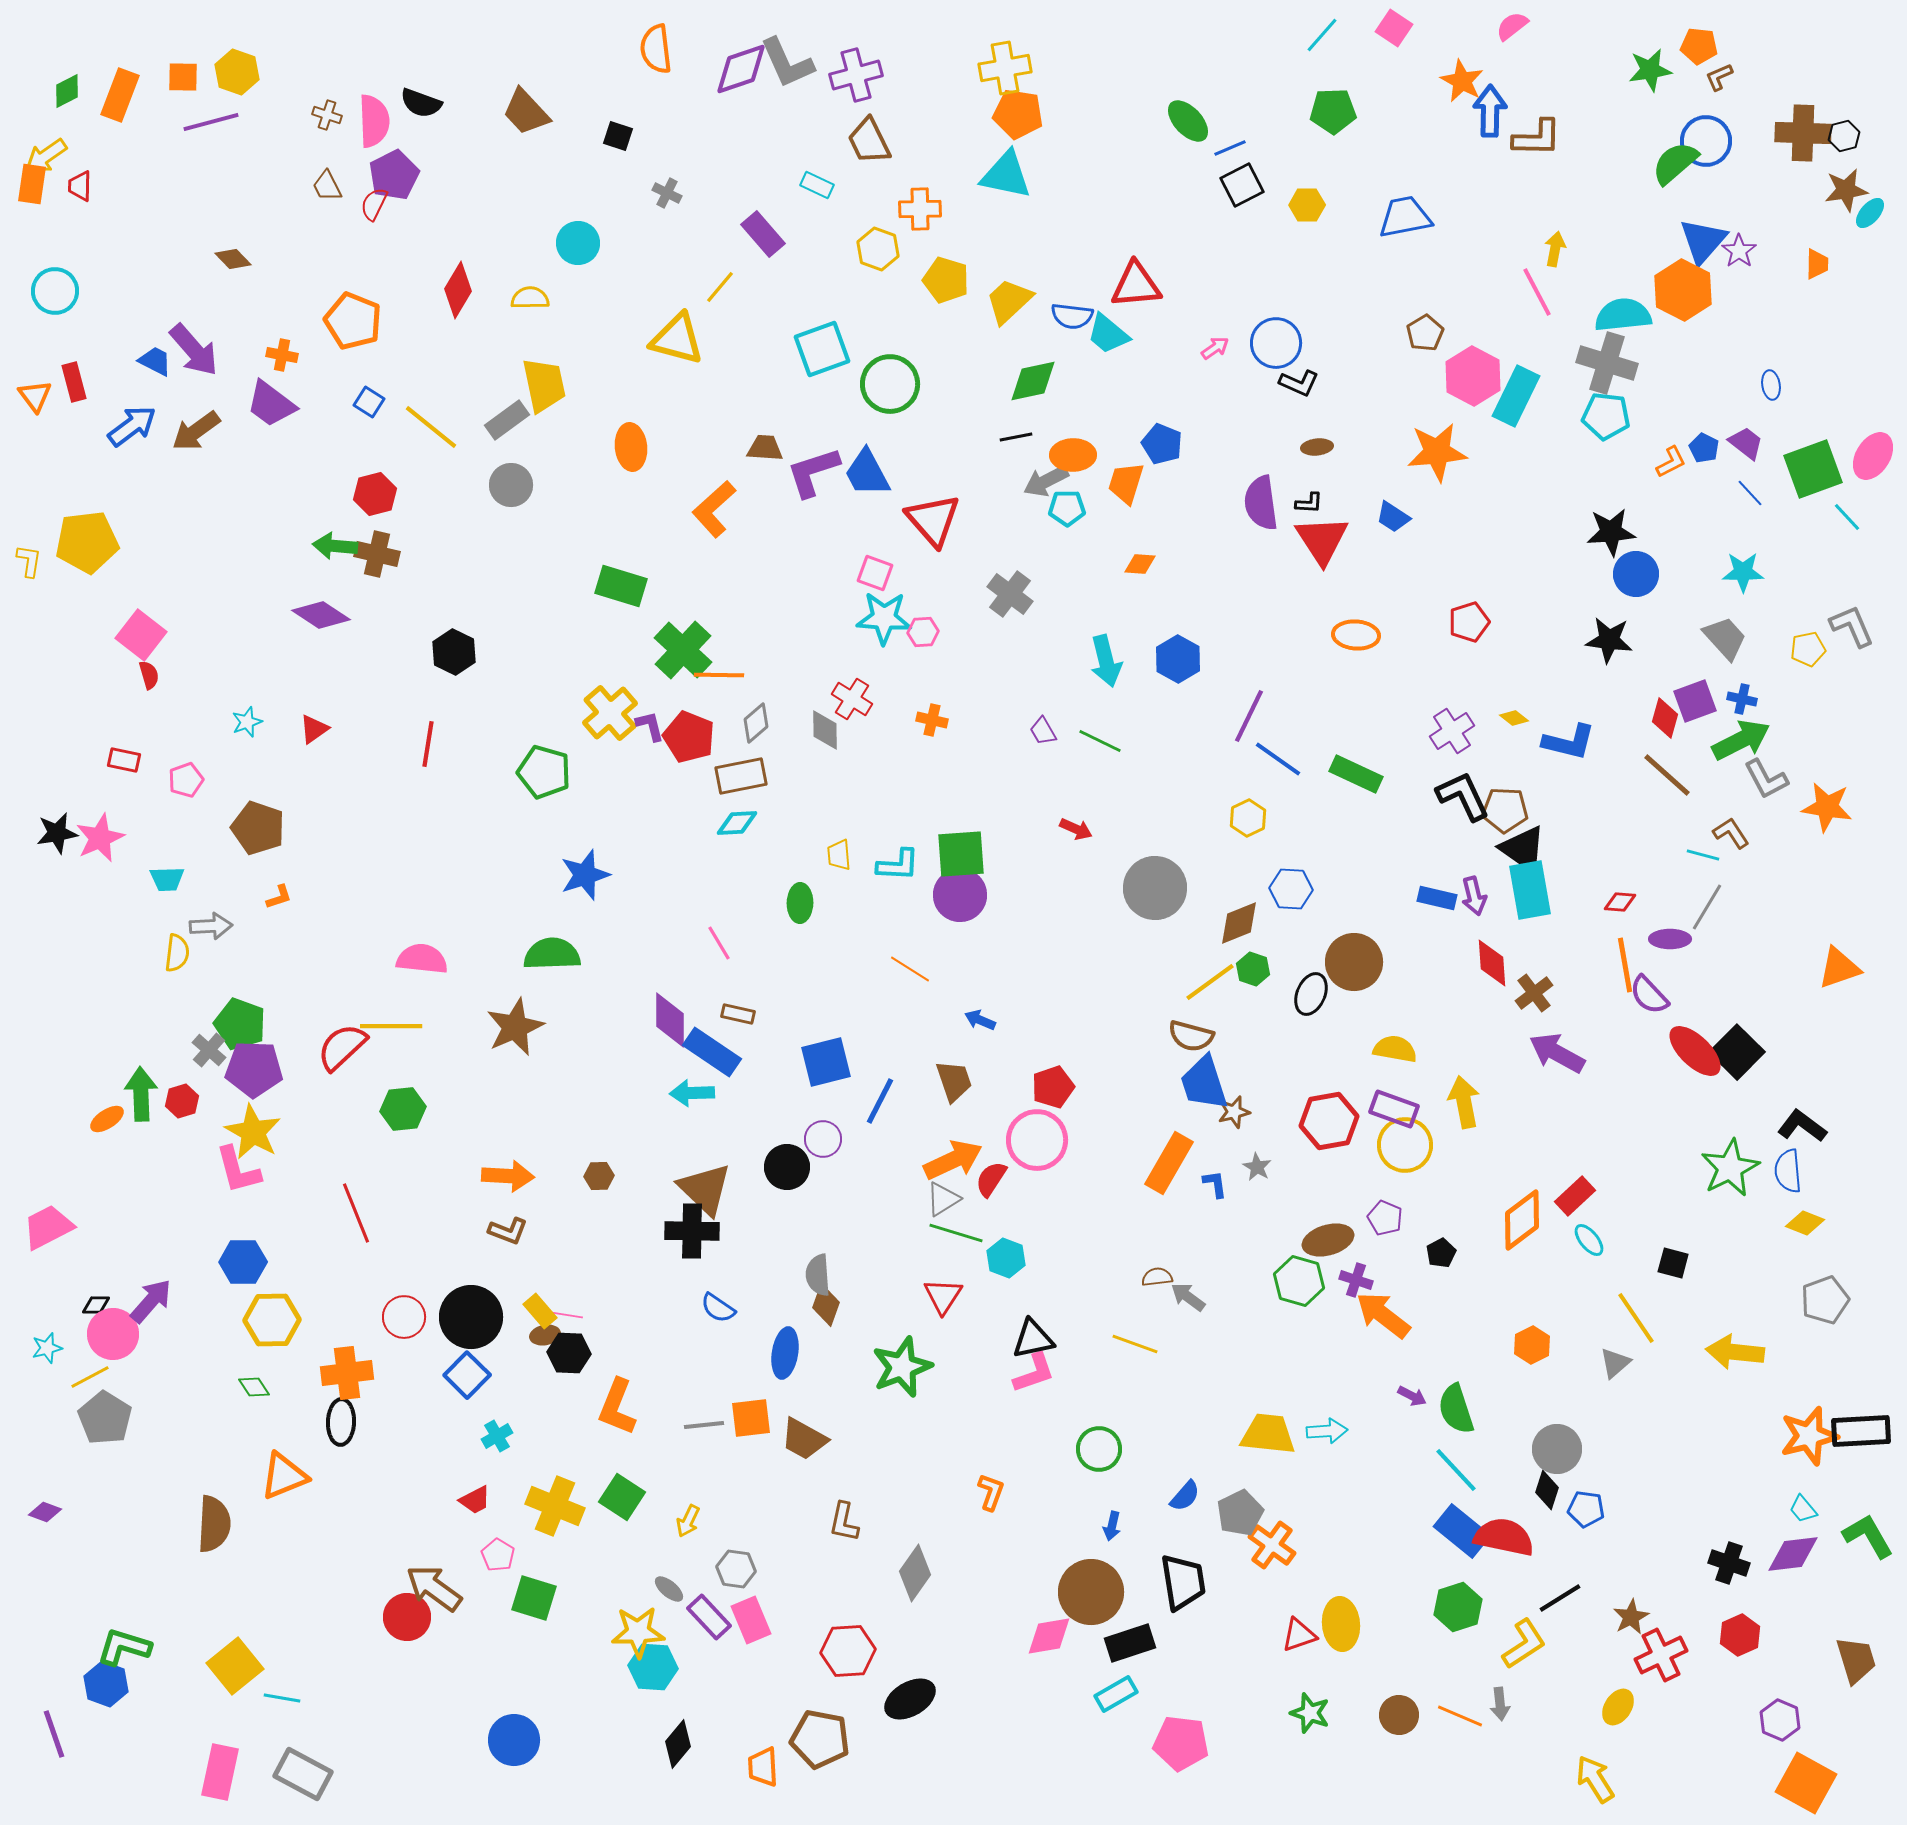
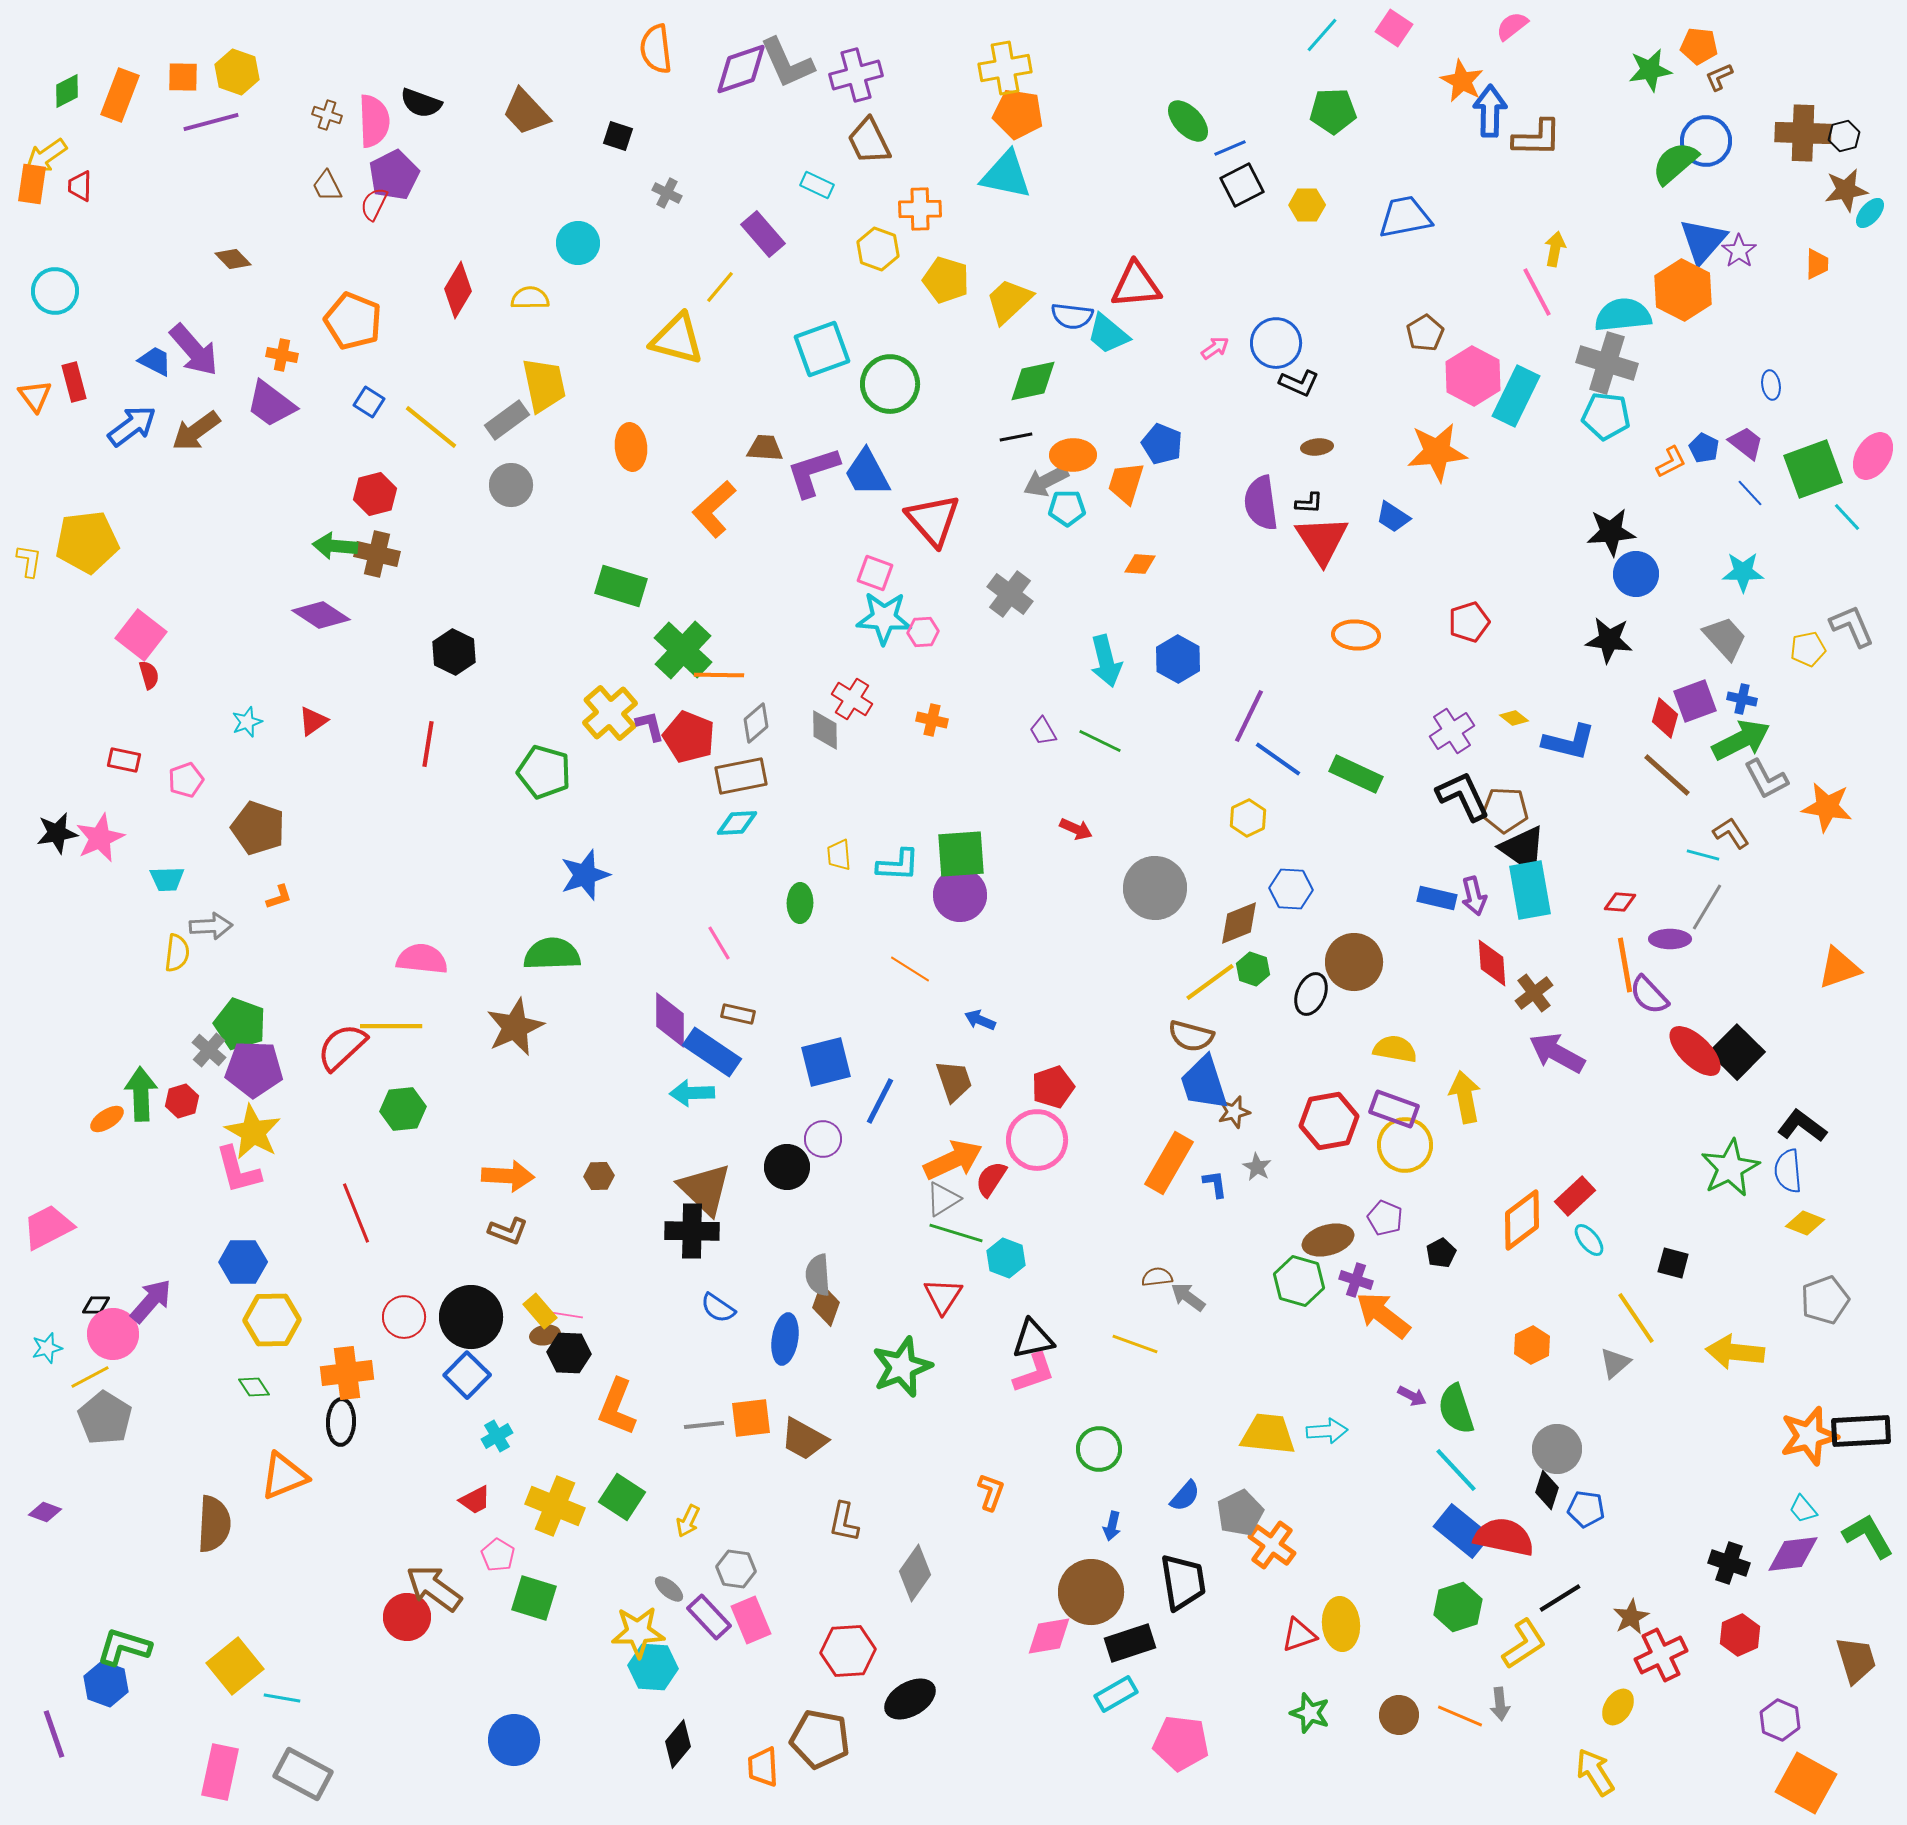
red triangle at (314, 729): moved 1 px left, 8 px up
yellow arrow at (1464, 1102): moved 1 px right, 5 px up
blue ellipse at (785, 1353): moved 14 px up
yellow arrow at (1595, 1779): moved 7 px up
